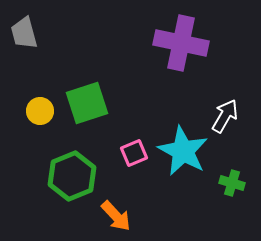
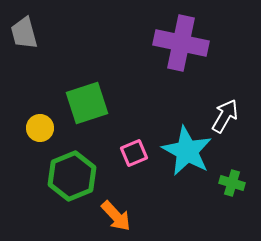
yellow circle: moved 17 px down
cyan star: moved 4 px right
